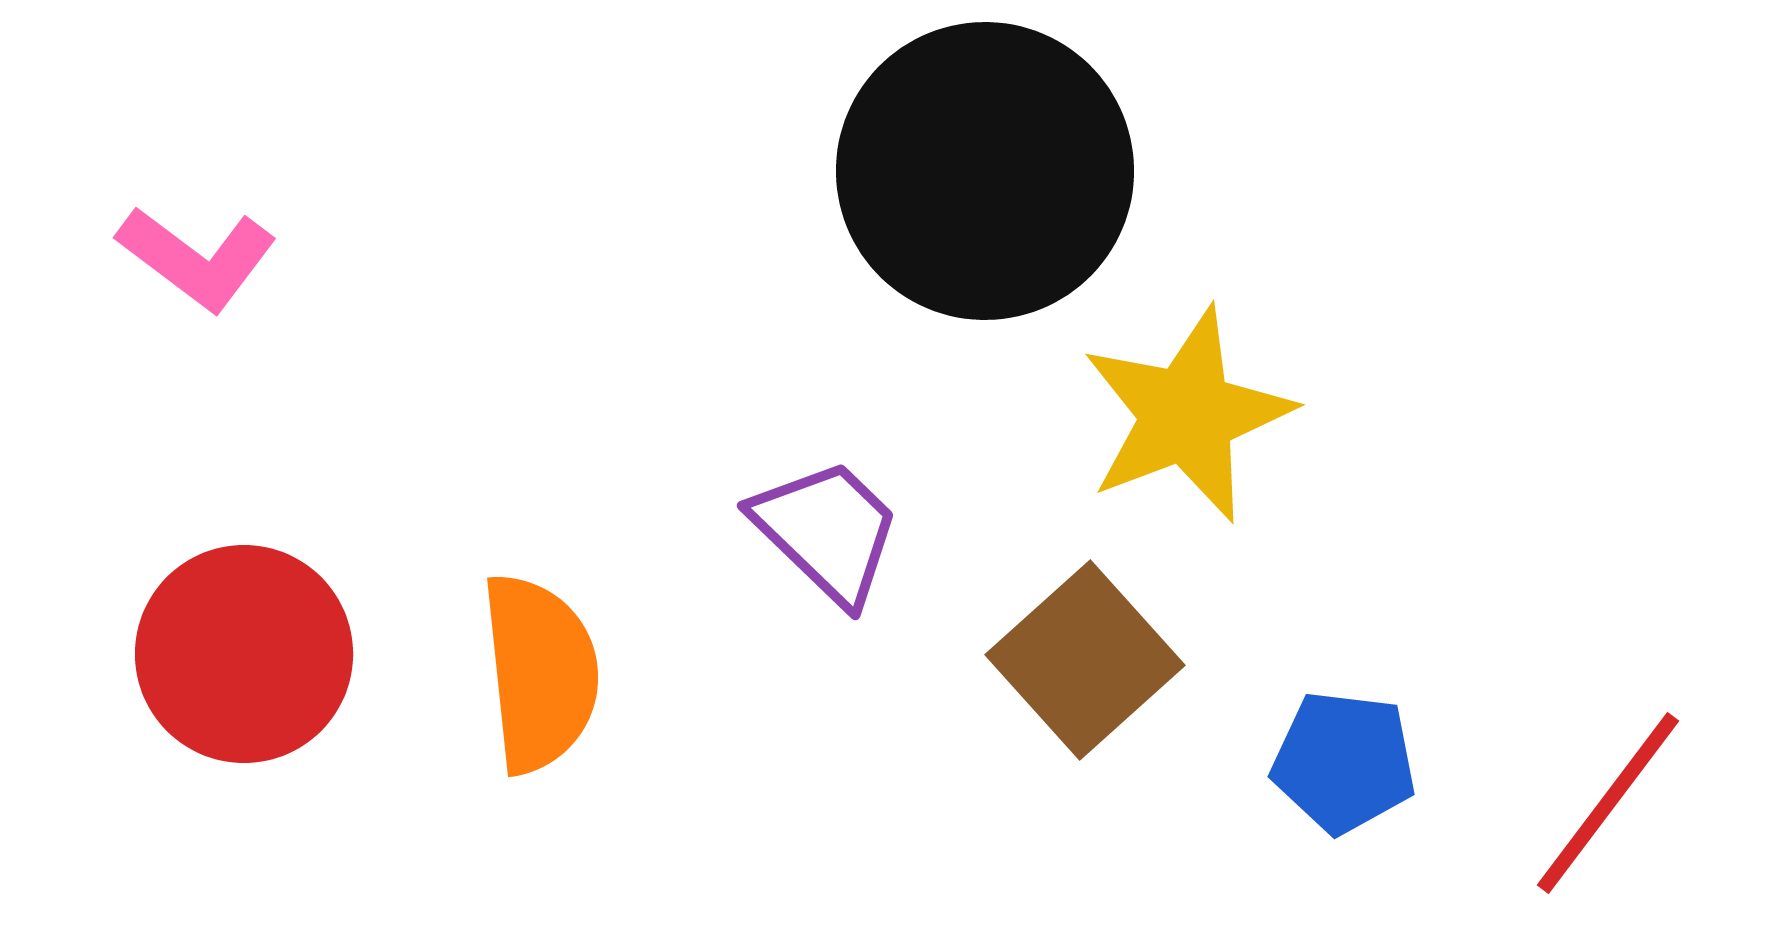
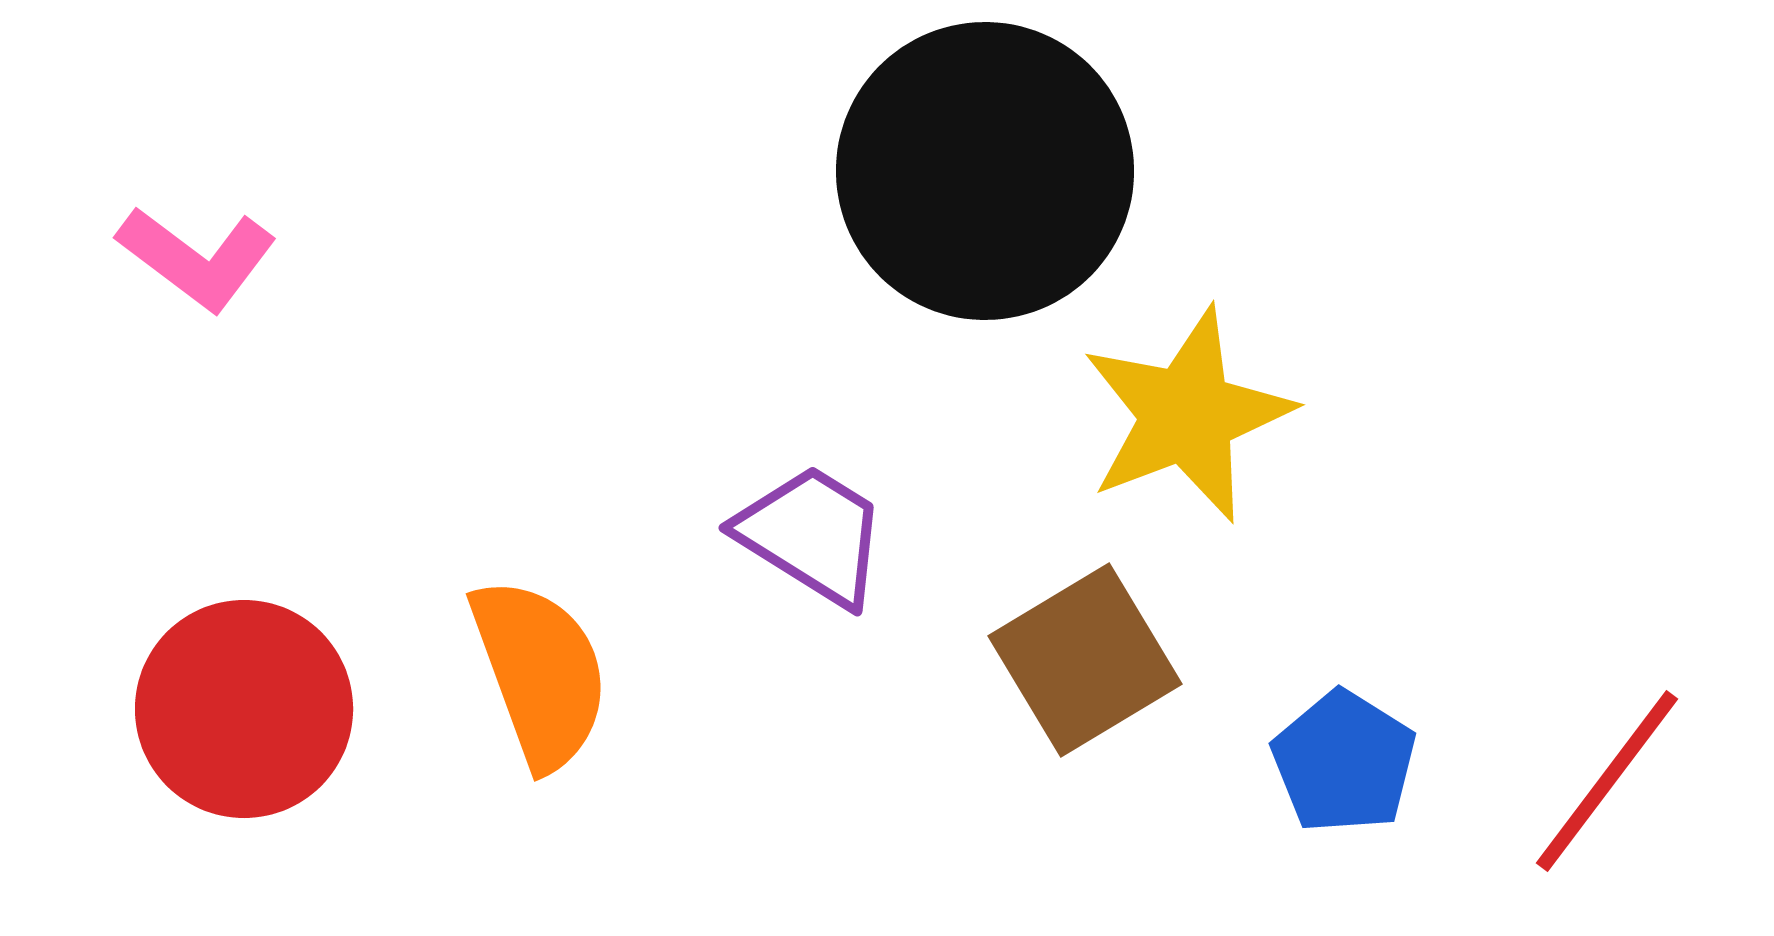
purple trapezoid: moved 15 px left, 4 px down; rotated 12 degrees counterclockwise
red circle: moved 55 px down
brown square: rotated 11 degrees clockwise
orange semicircle: rotated 14 degrees counterclockwise
blue pentagon: rotated 25 degrees clockwise
red line: moved 1 px left, 22 px up
